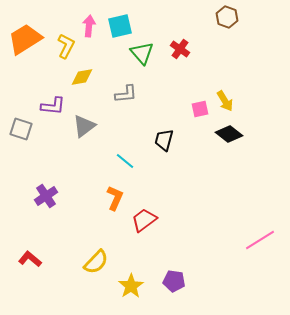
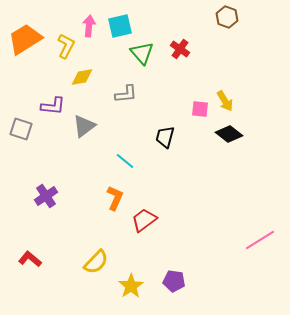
pink square: rotated 18 degrees clockwise
black trapezoid: moved 1 px right, 3 px up
